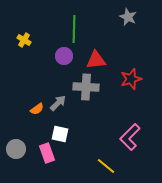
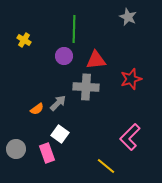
white square: rotated 24 degrees clockwise
